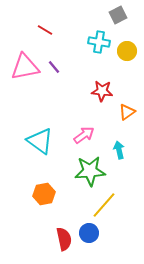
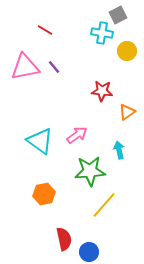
cyan cross: moved 3 px right, 9 px up
pink arrow: moved 7 px left
blue circle: moved 19 px down
